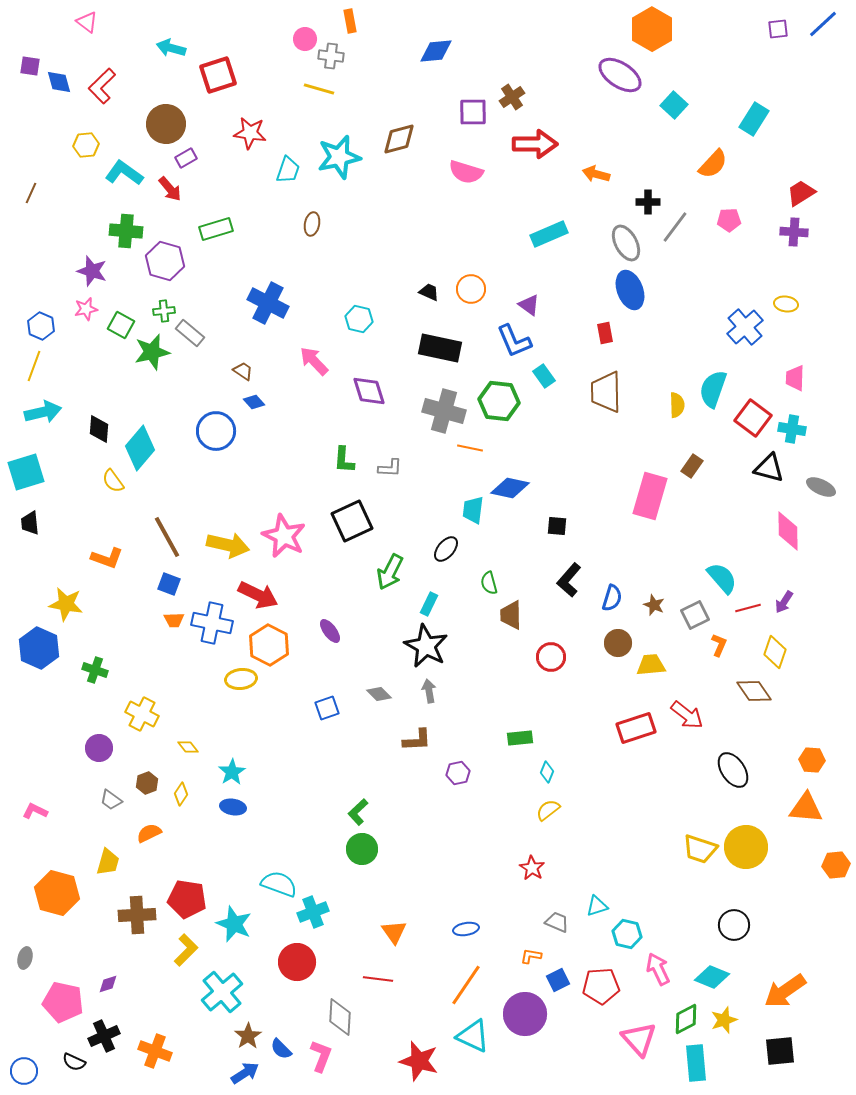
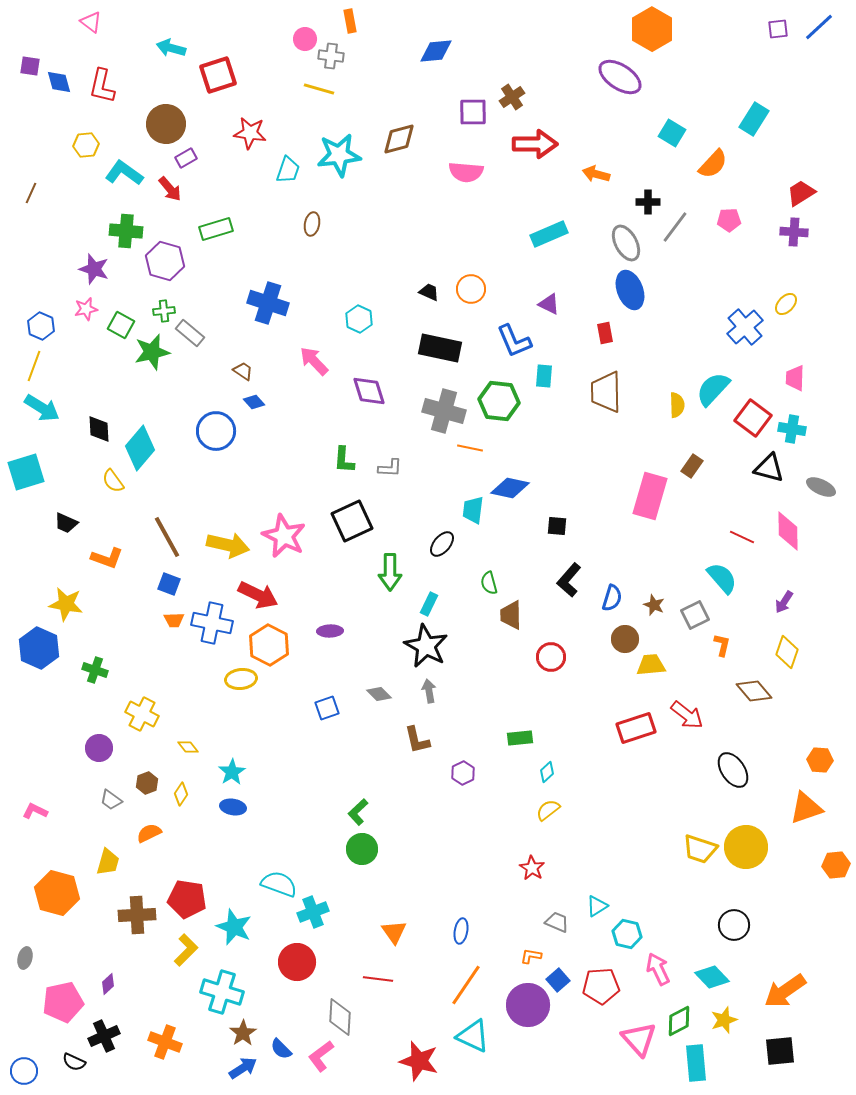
pink triangle at (87, 22): moved 4 px right
blue line at (823, 24): moved 4 px left, 3 px down
purple ellipse at (620, 75): moved 2 px down
red L-shape at (102, 86): rotated 33 degrees counterclockwise
cyan square at (674, 105): moved 2 px left, 28 px down; rotated 12 degrees counterclockwise
cyan star at (339, 157): moved 2 px up; rotated 6 degrees clockwise
pink semicircle at (466, 172): rotated 12 degrees counterclockwise
purple star at (92, 271): moved 2 px right, 2 px up
blue cross at (268, 303): rotated 9 degrees counterclockwise
yellow ellipse at (786, 304): rotated 55 degrees counterclockwise
purple triangle at (529, 305): moved 20 px right, 1 px up; rotated 10 degrees counterclockwise
cyan hexagon at (359, 319): rotated 12 degrees clockwise
cyan rectangle at (544, 376): rotated 40 degrees clockwise
cyan semicircle at (713, 389): rotated 24 degrees clockwise
cyan arrow at (43, 412): moved 1 px left, 4 px up; rotated 45 degrees clockwise
black diamond at (99, 429): rotated 8 degrees counterclockwise
black trapezoid at (30, 523): moved 36 px right; rotated 60 degrees counterclockwise
black ellipse at (446, 549): moved 4 px left, 5 px up
green arrow at (390, 572): rotated 27 degrees counterclockwise
red line at (748, 608): moved 6 px left, 71 px up; rotated 40 degrees clockwise
purple ellipse at (330, 631): rotated 55 degrees counterclockwise
brown circle at (618, 643): moved 7 px right, 4 px up
orange L-shape at (719, 645): moved 3 px right; rotated 10 degrees counterclockwise
yellow diamond at (775, 652): moved 12 px right
brown diamond at (754, 691): rotated 6 degrees counterclockwise
brown L-shape at (417, 740): rotated 80 degrees clockwise
orange hexagon at (812, 760): moved 8 px right
cyan diamond at (547, 772): rotated 25 degrees clockwise
purple hexagon at (458, 773): moved 5 px right; rotated 15 degrees counterclockwise
orange triangle at (806, 808): rotated 24 degrees counterclockwise
cyan triangle at (597, 906): rotated 15 degrees counterclockwise
cyan star at (234, 924): moved 3 px down
blue ellipse at (466, 929): moved 5 px left, 2 px down; rotated 70 degrees counterclockwise
cyan diamond at (712, 977): rotated 24 degrees clockwise
blue square at (558, 980): rotated 15 degrees counterclockwise
purple diamond at (108, 984): rotated 25 degrees counterclockwise
cyan cross at (222, 992): rotated 33 degrees counterclockwise
pink pentagon at (63, 1002): rotated 24 degrees counterclockwise
purple circle at (525, 1014): moved 3 px right, 9 px up
green diamond at (686, 1019): moved 7 px left, 2 px down
brown star at (248, 1036): moved 5 px left, 3 px up
orange cross at (155, 1051): moved 10 px right, 9 px up
pink L-shape at (321, 1056): rotated 148 degrees counterclockwise
blue arrow at (245, 1073): moved 2 px left, 5 px up
